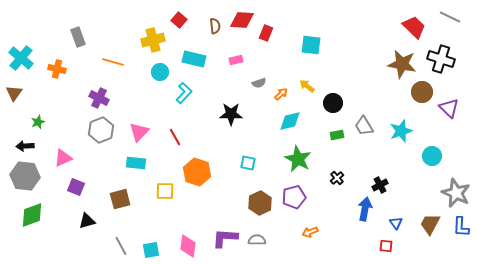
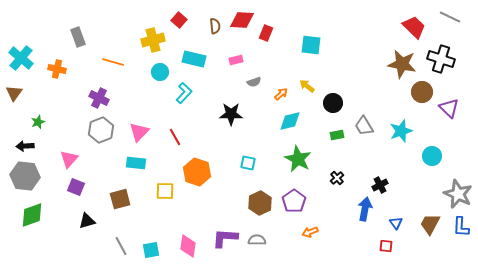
gray semicircle at (259, 83): moved 5 px left, 1 px up
pink triangle at (63, 158): moved 6 px right, 1 px down; rotated 24 degrees counterclockwise
gray star at (456, 193): moved 2 px right, 1 px down
purple pentagon at (294, 197): moved 4 px down; rotated 20 degrees counterclockwise
